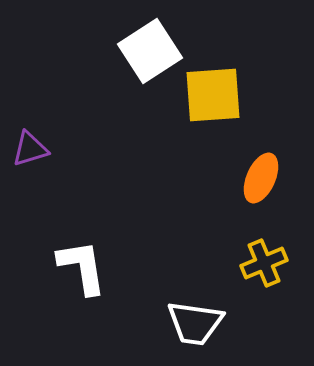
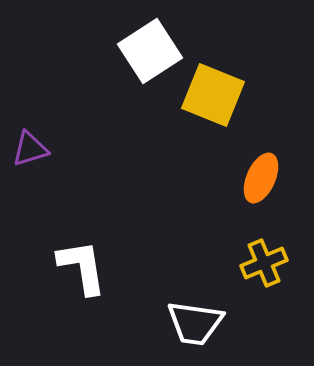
yellow square: rotated 26 degrees clockwise
